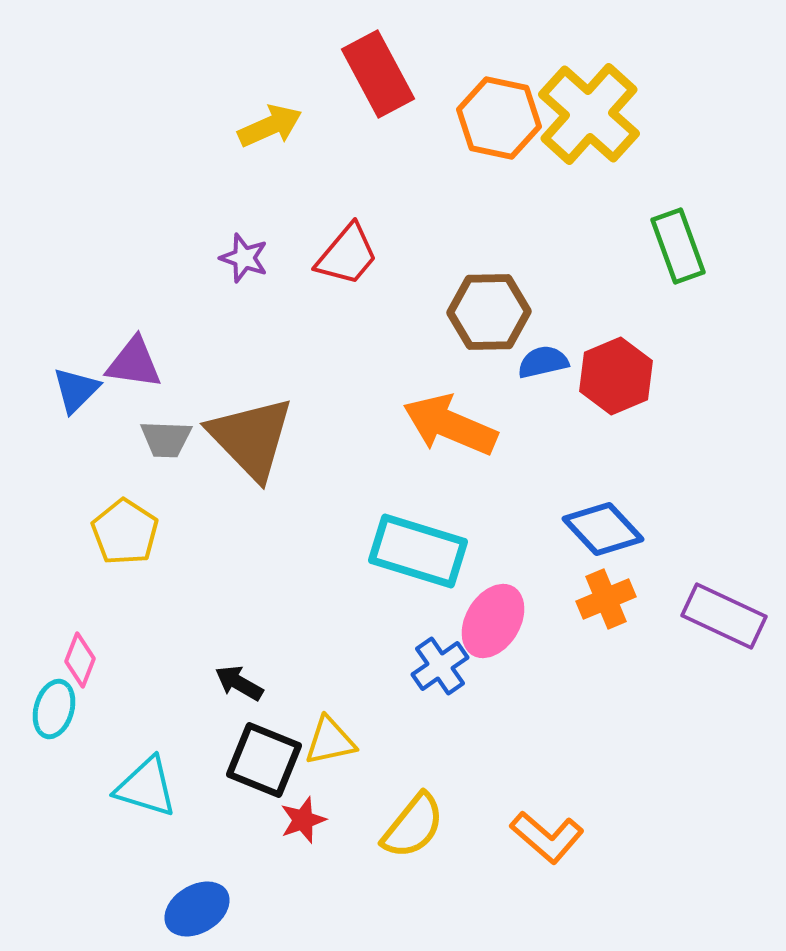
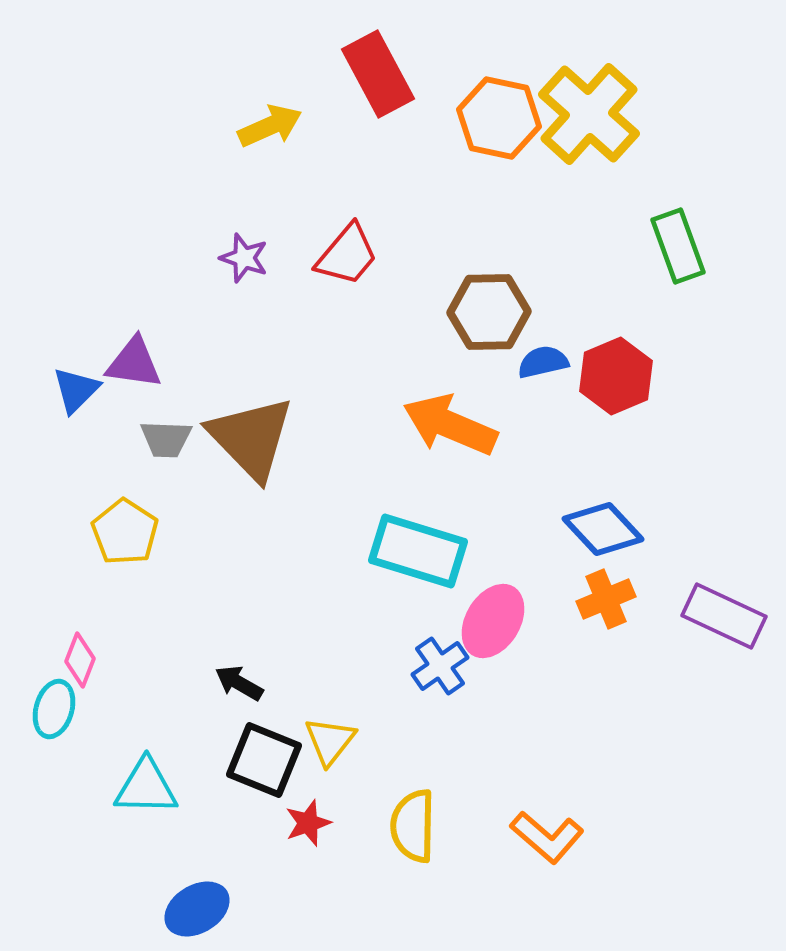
yellow triangle: rotated 40 degrees counterclockwise
cyan triangle: rotated 16 degrees counterclockwise
red star: moved 5 px right, 3 px down
yellow semicircle: rotated 142 degrees clockwise
